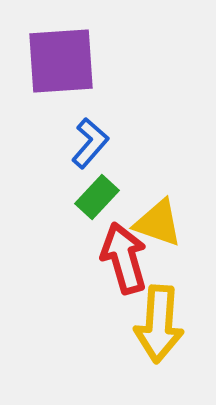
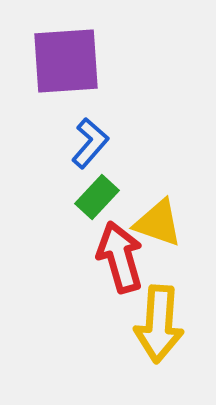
purple square: moved 5 px right
red arrow: moved 4 px left, 1 px up
